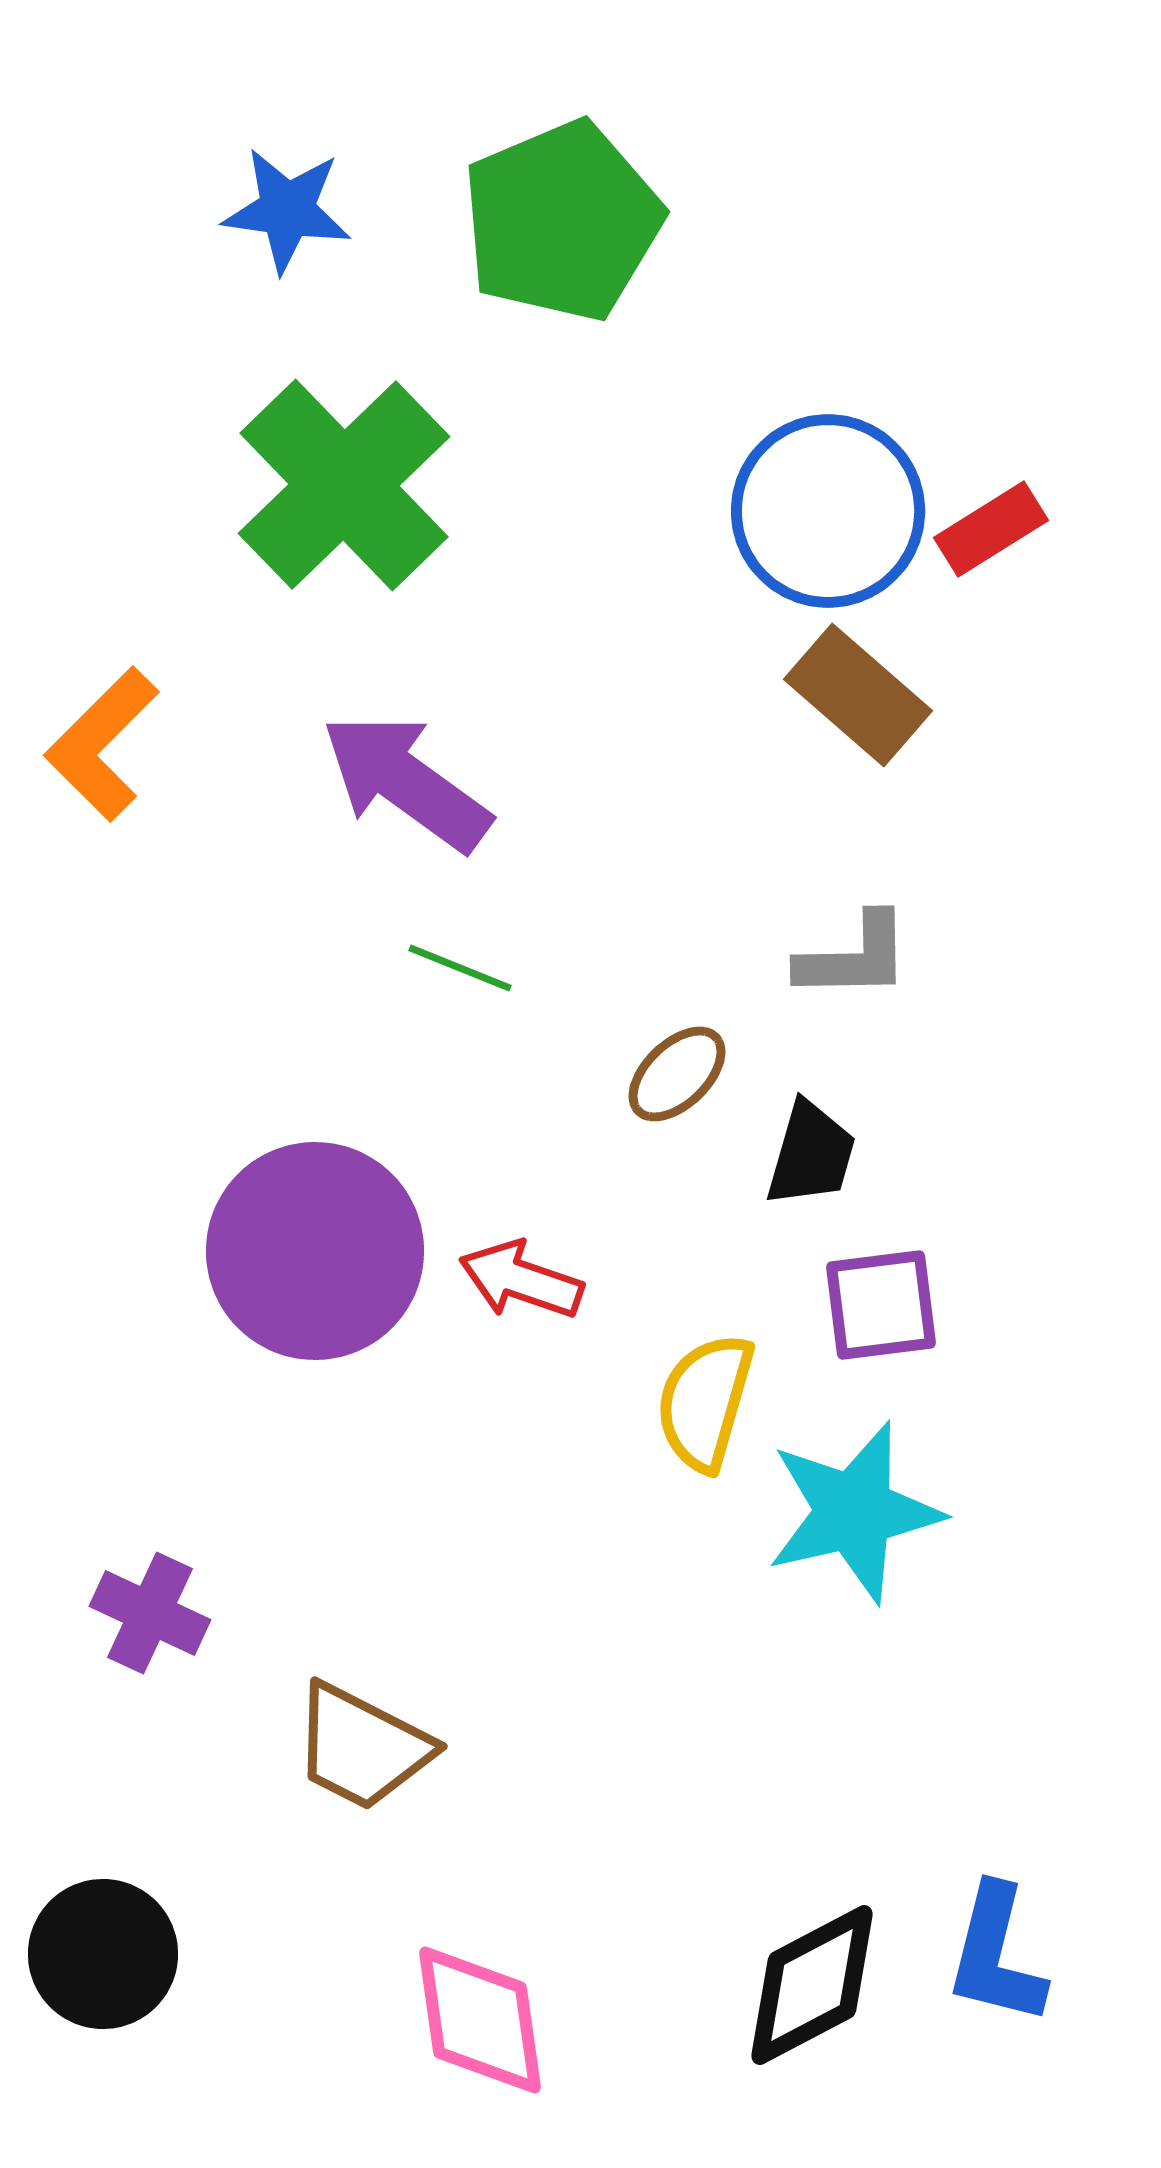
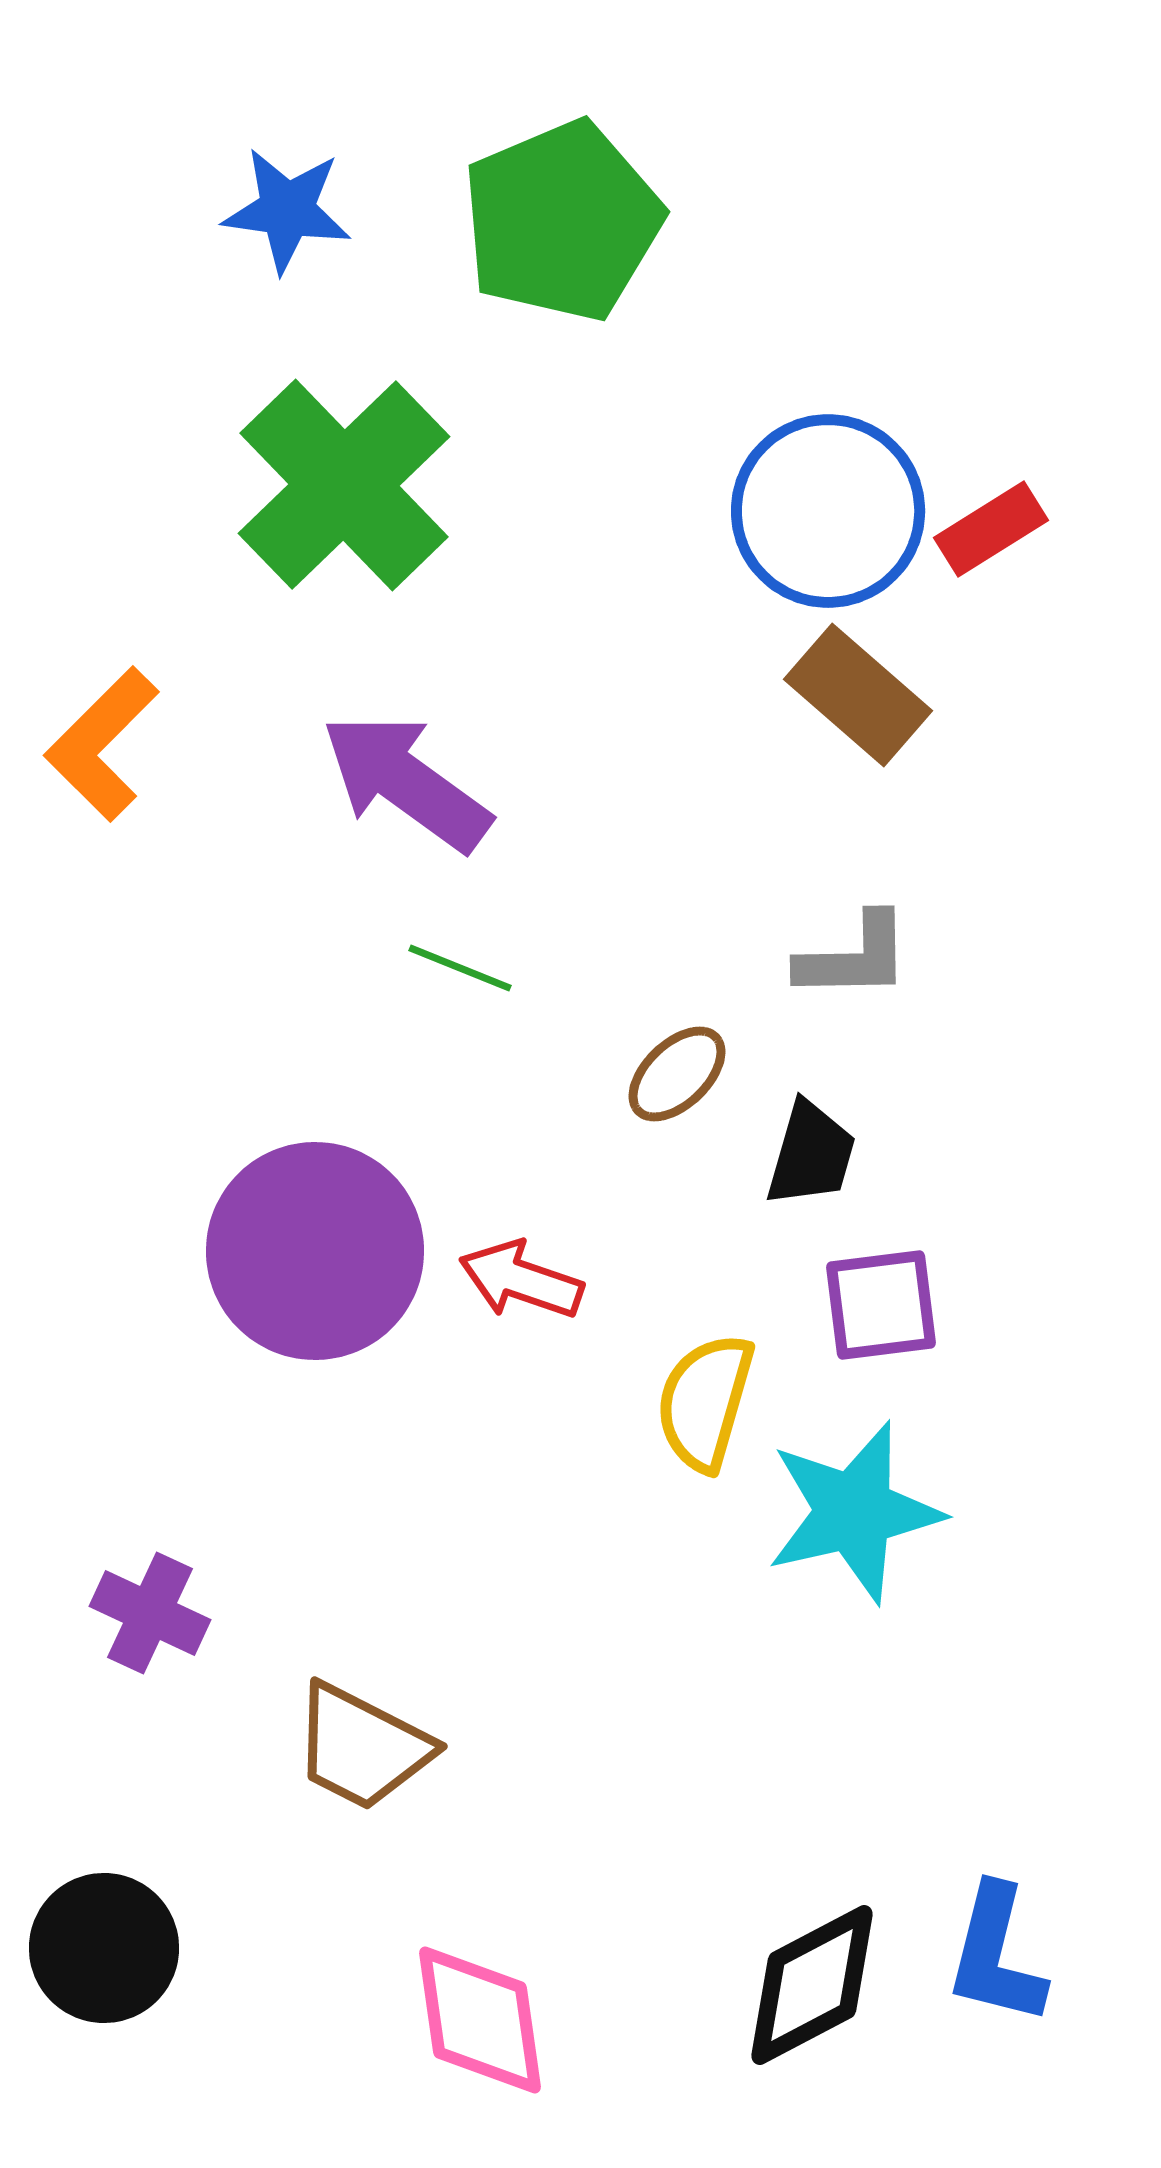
black circle: moved 1 px right, 6 px up
